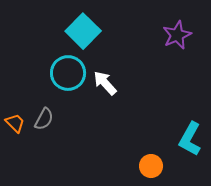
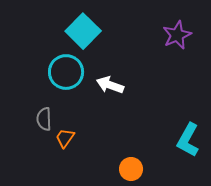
cyan circle: moved 2 px left, 1 px up
white arrow: moved 5 px right, 2 px down; rotated 28 degrees counterclockwise
gray semicircle: rotated 150 degrees clockwise
orange trapezoid: moved 50 px right, 15 px down; rotated 100 degrees counterclockwise
cyan L-shape: moved 2 px left, 1 px down
orange circle: moved 20 px left, 3 px down
